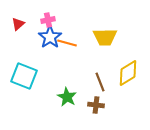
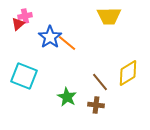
pink cross: moved 23 px left, 4 px up
yellow trapezoid: moved 4 px right, 21 px up
orange line: rotated 24 degrees clockwise
brown line: rotated 18 degrees counterclockwise
